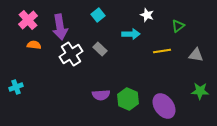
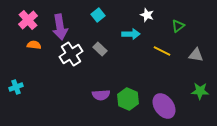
yellow line: rotated 36 degrees clockwise
